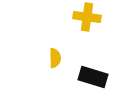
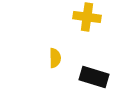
black rectangle: moved 1 px right
